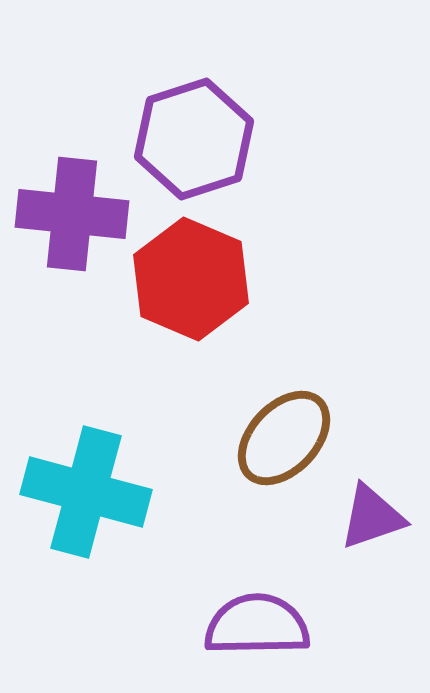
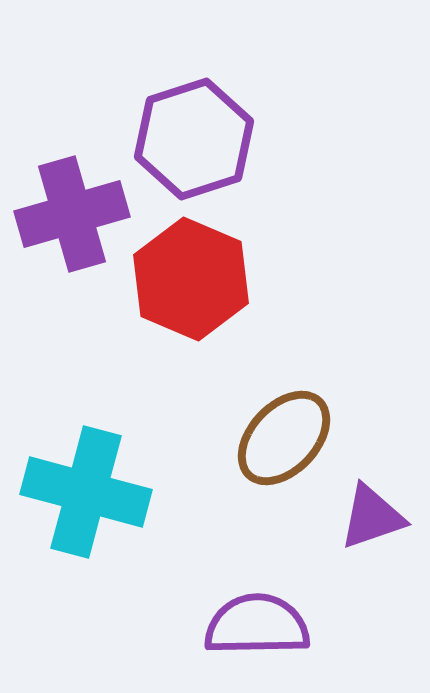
purple cross: rotated 22 degrees counterclockwise
